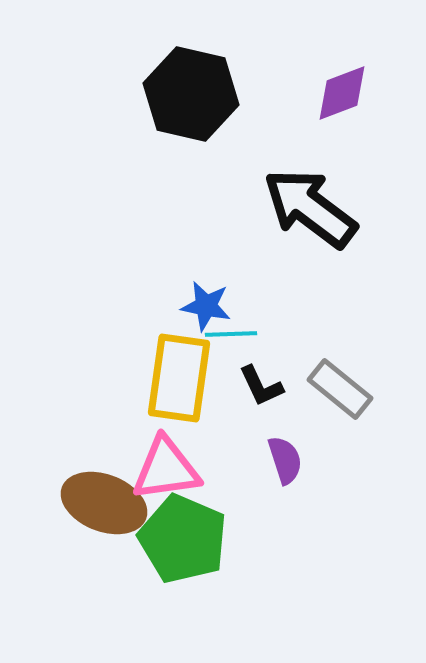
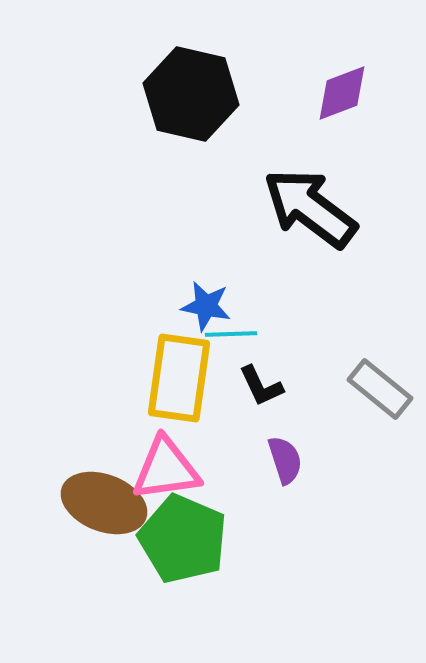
gray rectangle: moved 40 px right
